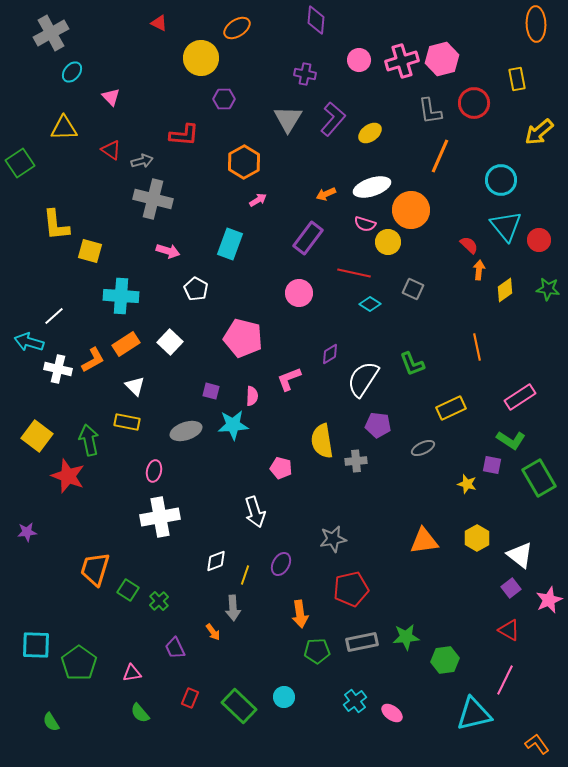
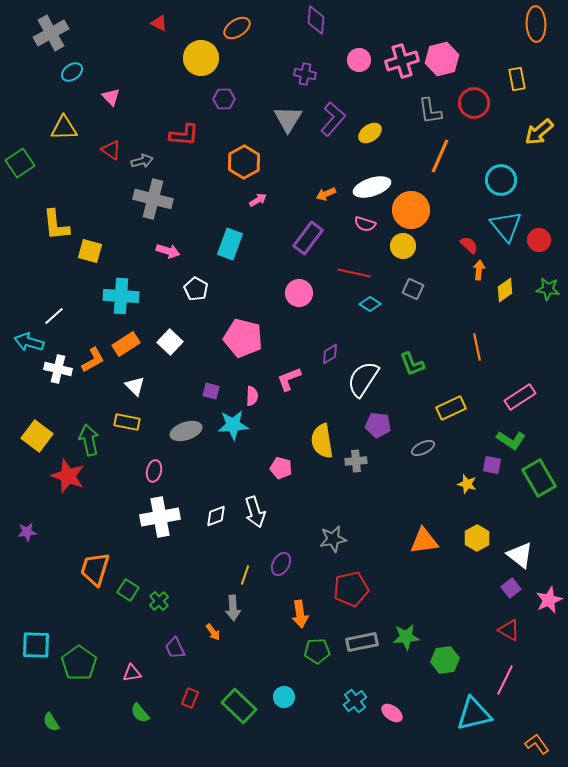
cyan ellipse at (72, 72): rotated 15 degrees clockwise
yellow circle at (388, 242): moved 15 px right, 4 px down
white diamond at (216, 561): moved 45 px up
